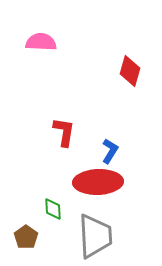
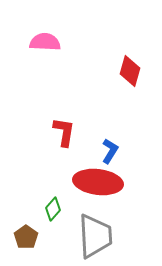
pink semicircle: moved 4 px right
red ellipse: rotated 9 degrees clockwise
green diamond: rotated 45 degrees clockwise
